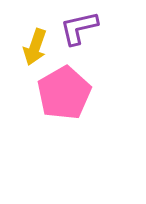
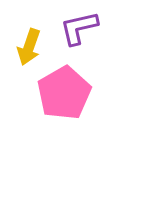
yellow arrow: moved 6 px left
